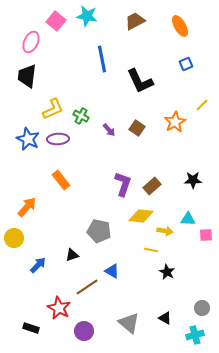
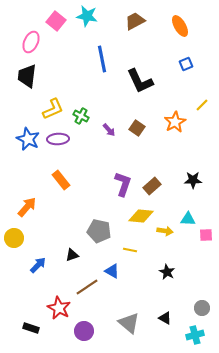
yellow line at (151, 250): moved 21 px left
